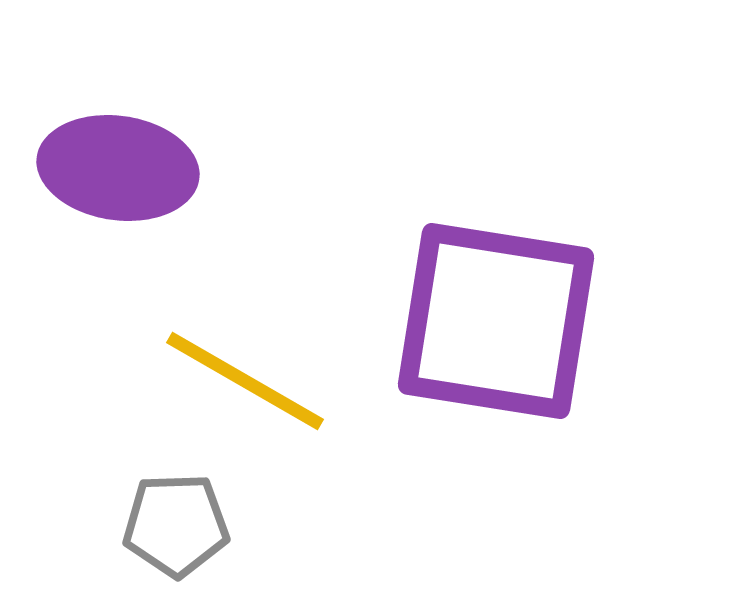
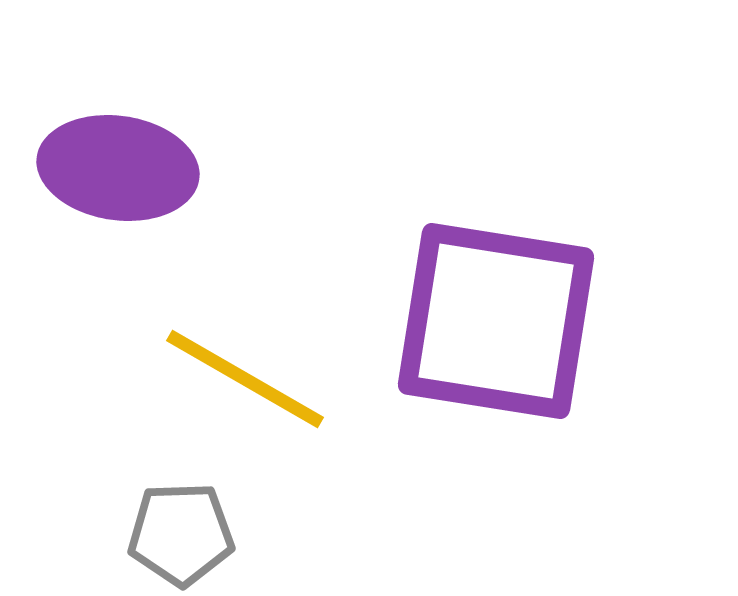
yellow line: moved 2 px up
gray pentagon: moved 5 px right, 9 px down
